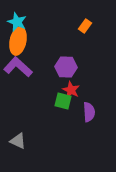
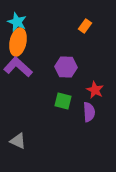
orange ellipse: moved 1 px down
red star: moved 24 px right
